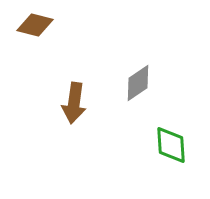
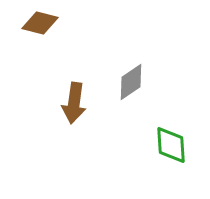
brown diamond: moved 5 px right, 2 px up
gray diamond: moved 7 px left, 1 px up
